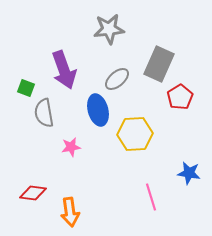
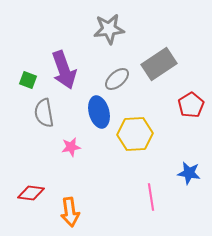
gray rectangle: rotated 32 degrees clockwise
green square: moved 2 px right, 8 px up
red pentagon: moved 11 px right, 8 px down
blue ellipse: moved 1 px right, 2 px down
red diamond: moved 2 px left
pink line: rotated 8 degrees clockwise
